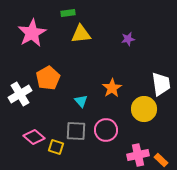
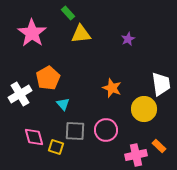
green rectangle: rotated 56 degrees clockwise
pink star: rotated 8 degrees counterclockwise
purple star: rotated 16 degrees counterclockwise
orange star: rotated 18 degrees counterclockwise
cyan triangle: moved 18 px left, 3 px down
gray square: moved 1 px left
pink diamond: rotated 35 degrees clockwise
pink cross: moved 2 px left
orange rectangle: moved 2 px left, 14 px up
